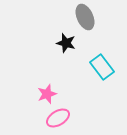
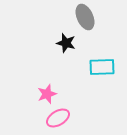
cyan rectangle: rotated 55 degrees counterclockwise
